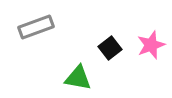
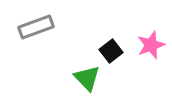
black square: moved 1 px right, 3 px down
green triangle: moved 9 px right; rotated 36 degrees clockwise
